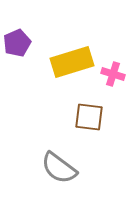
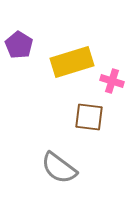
purple pentagon: moved 2 px right, 2 px down; rotated 16 degrees counterclockwise
pink cross: moved 1 px left, 7 px down
